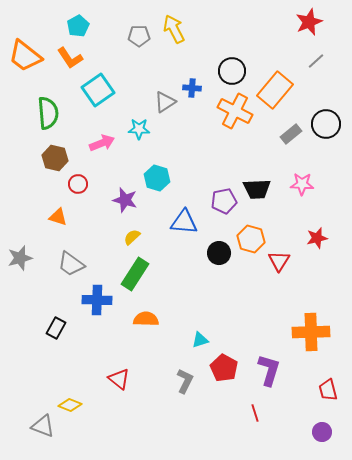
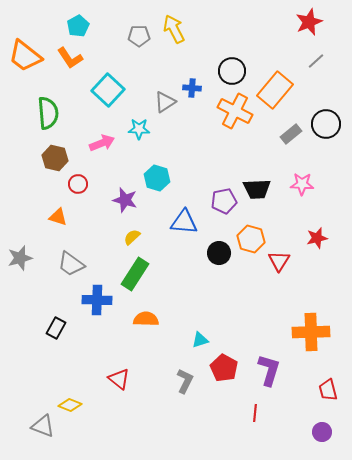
cyan square at (98, 90): moved 10 px right; rotated 12 degrees counterclockwise
red line at (255, 413): rotated 24 degrees clockwise
